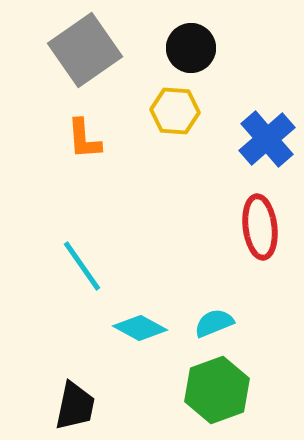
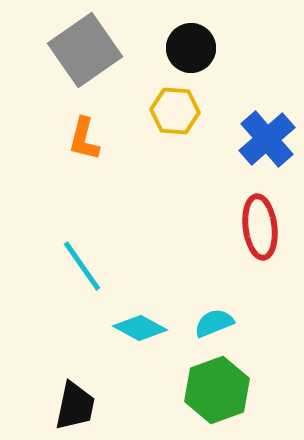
orange L-shape: rotated 18 degrees clockwise
